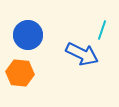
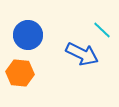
cyan line: rotated 66 degrees counterclockwise
